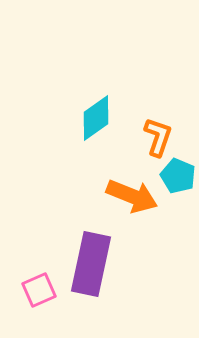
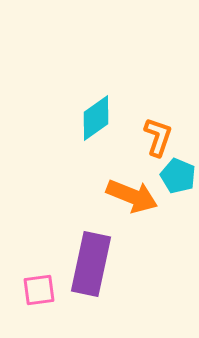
pink square: rotated 16 degrees clockwise
